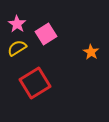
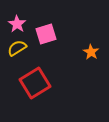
pink square: rotated 15 degrees clockwise
